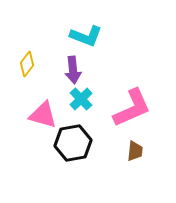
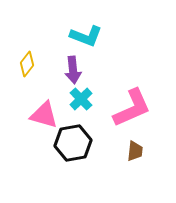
pink triangle: moved 1 px right
